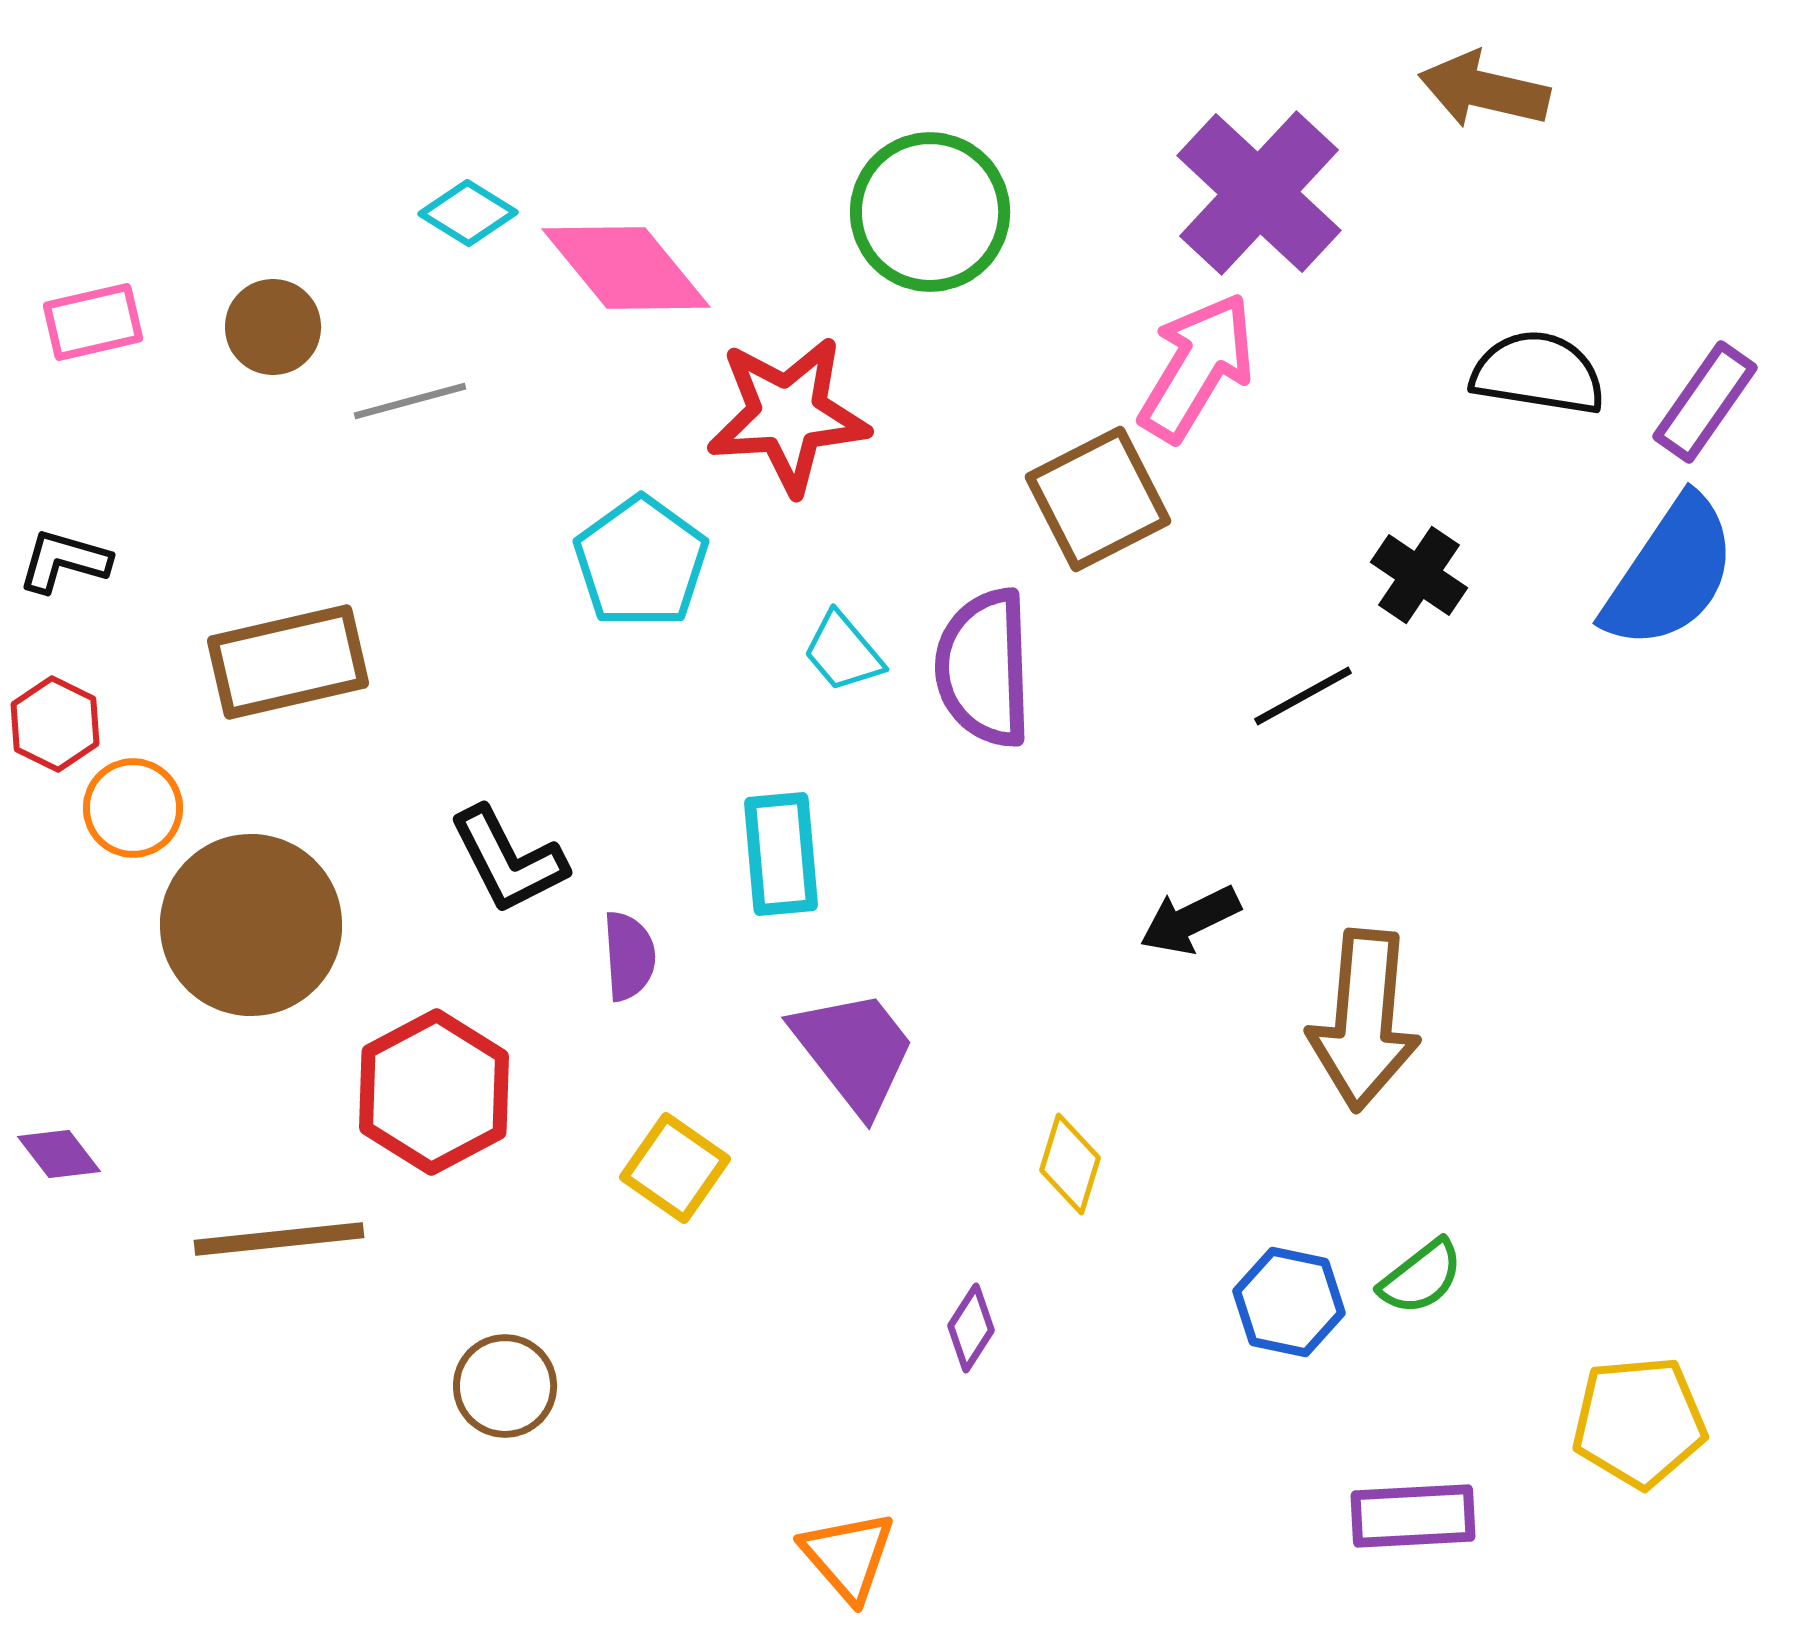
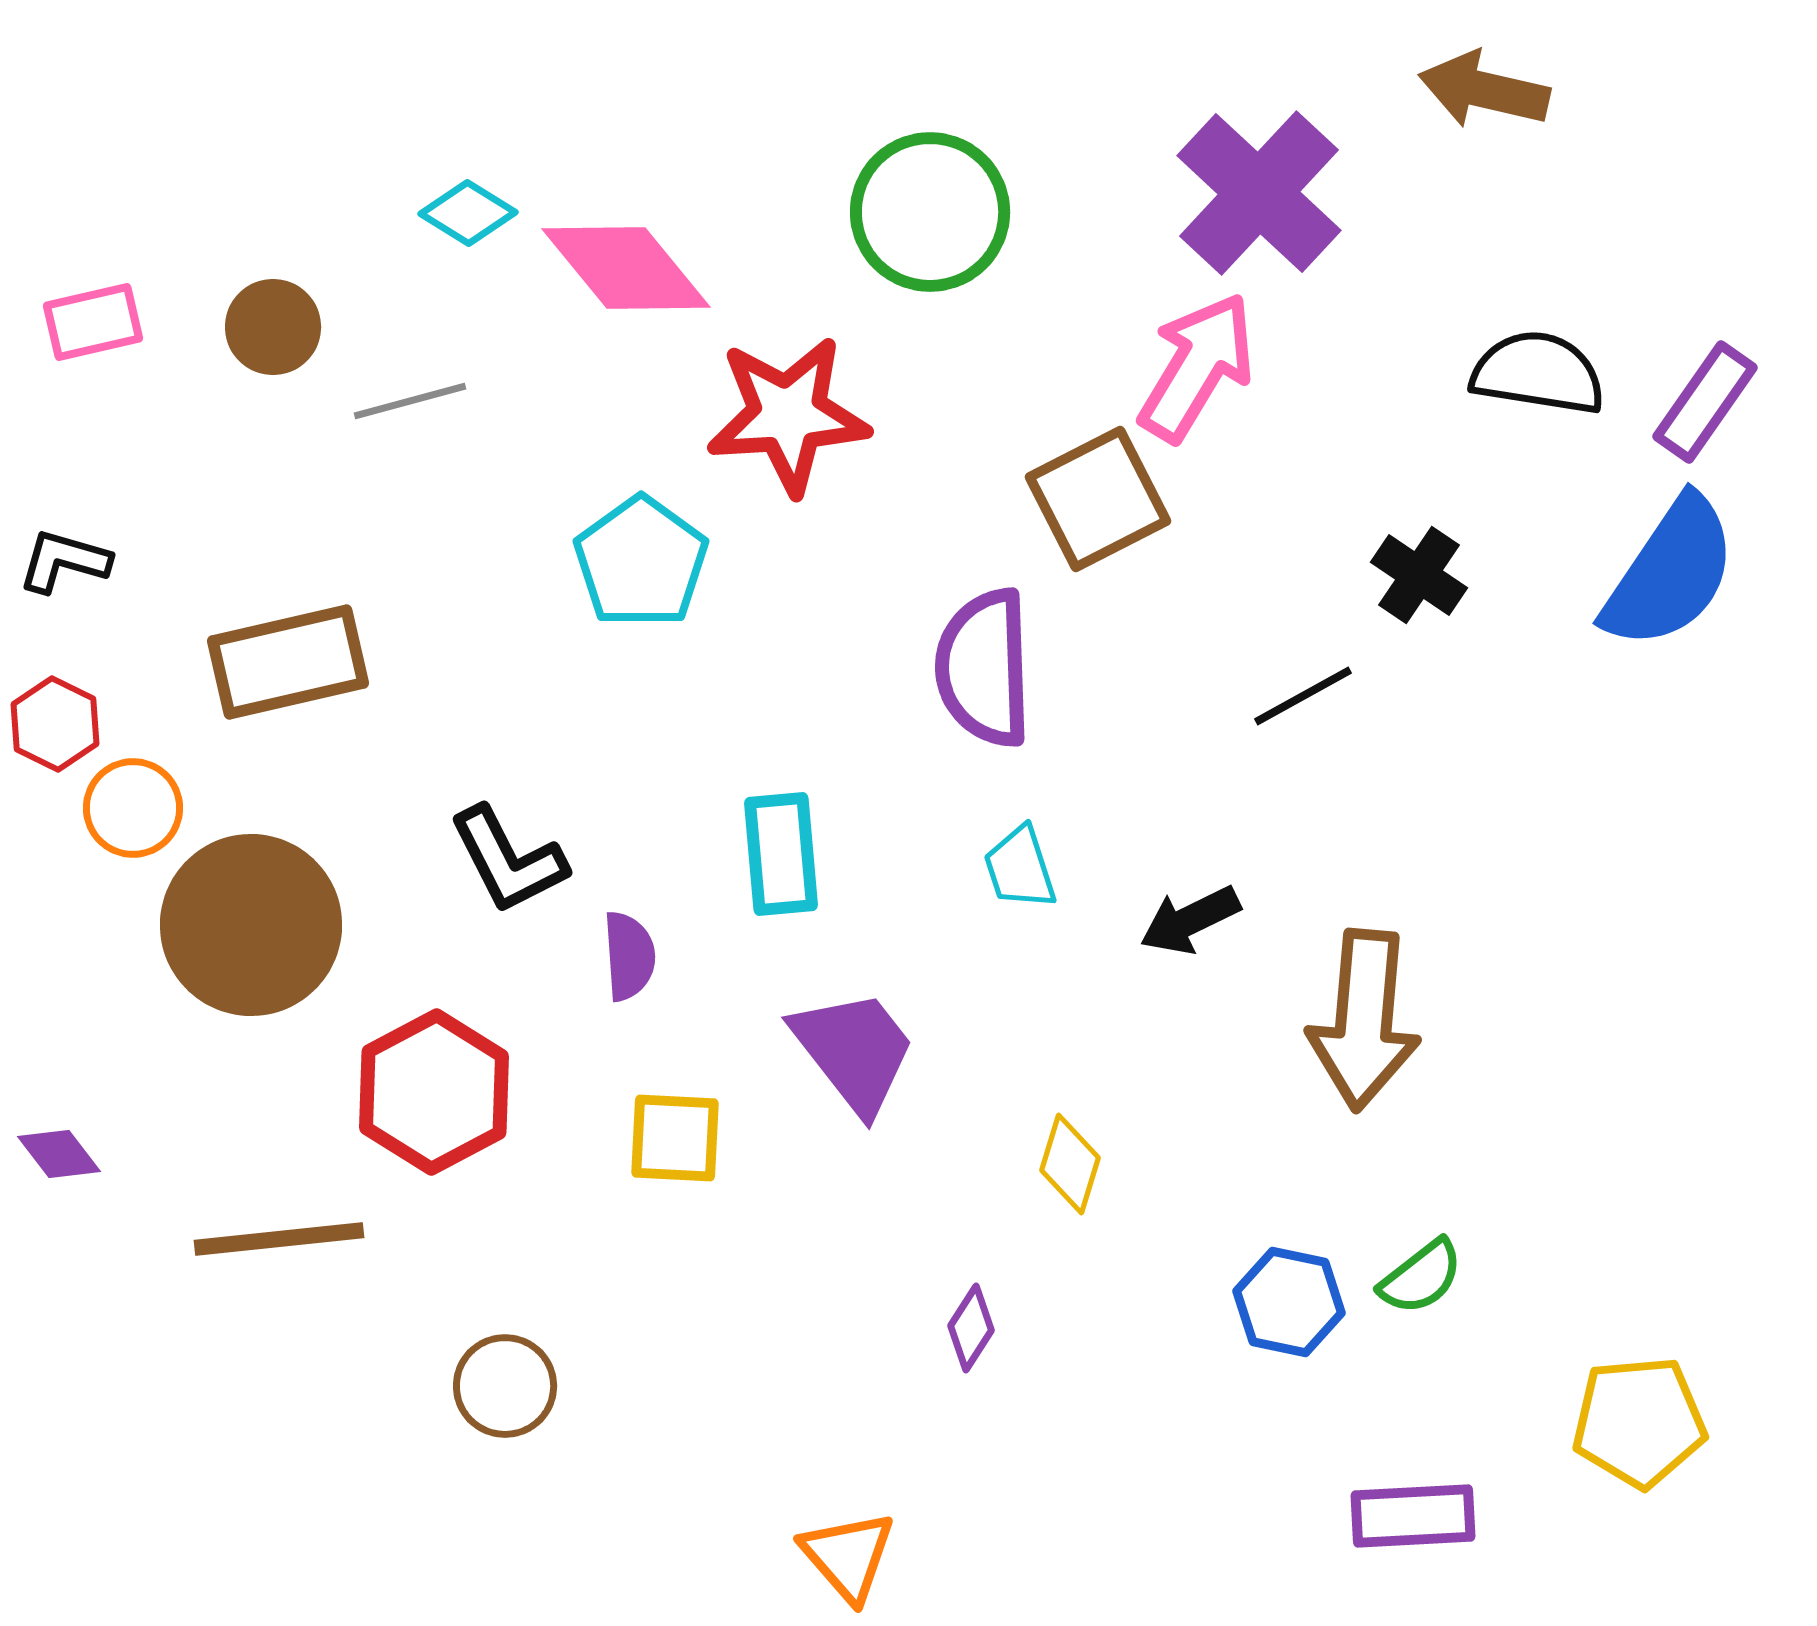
cyan trapezoid at (843, 652): moved 177 px right, 216 px down; rotated 22 degrees clockwise
yellow square at (675, 1168): moved 30 px up; rotated 32 degrees counterclockwise
